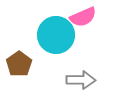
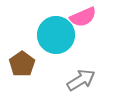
brown pentagon: moved 3 px right
gray arrow: rotated 32 degrees counterclockwise
